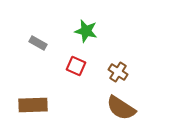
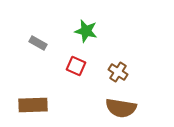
brown semicircle: rotated 24 degrees counterclockwise
